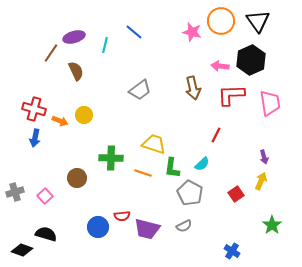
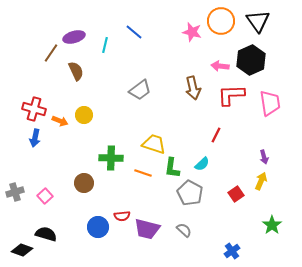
brown circle: moved 7 px right, 5 px down
gray semicircle: moved 4 px down; rotated 112 degrees counterclockwise
blue cross: rotated 21 degrees clockwise
